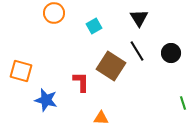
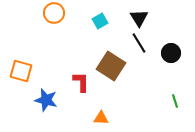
cyan square: moved 6 px right, 5 px up
black line: moved 2 px right, 8 px up
green line: moved 8 px left, 2 px up
